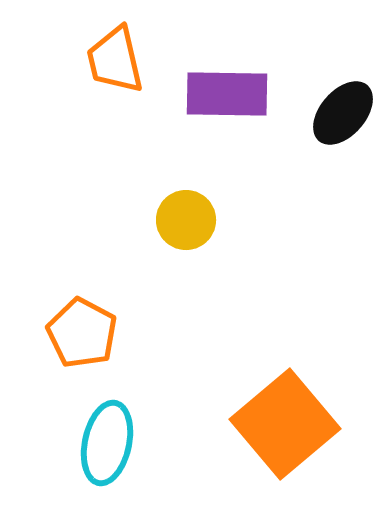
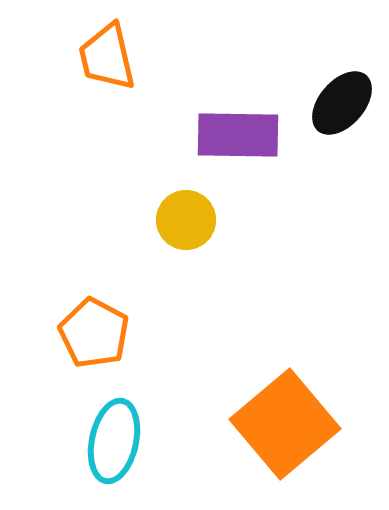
orange trapezoid: moved 8 px left, 3 px up
purple rectangle: moved 11 px right, 41 px down
black ellipse: moved 1 px left, 10 px up
orange pentagon: moved 12 px right
cyan ellipse: moved 7 px right, 2 px up
